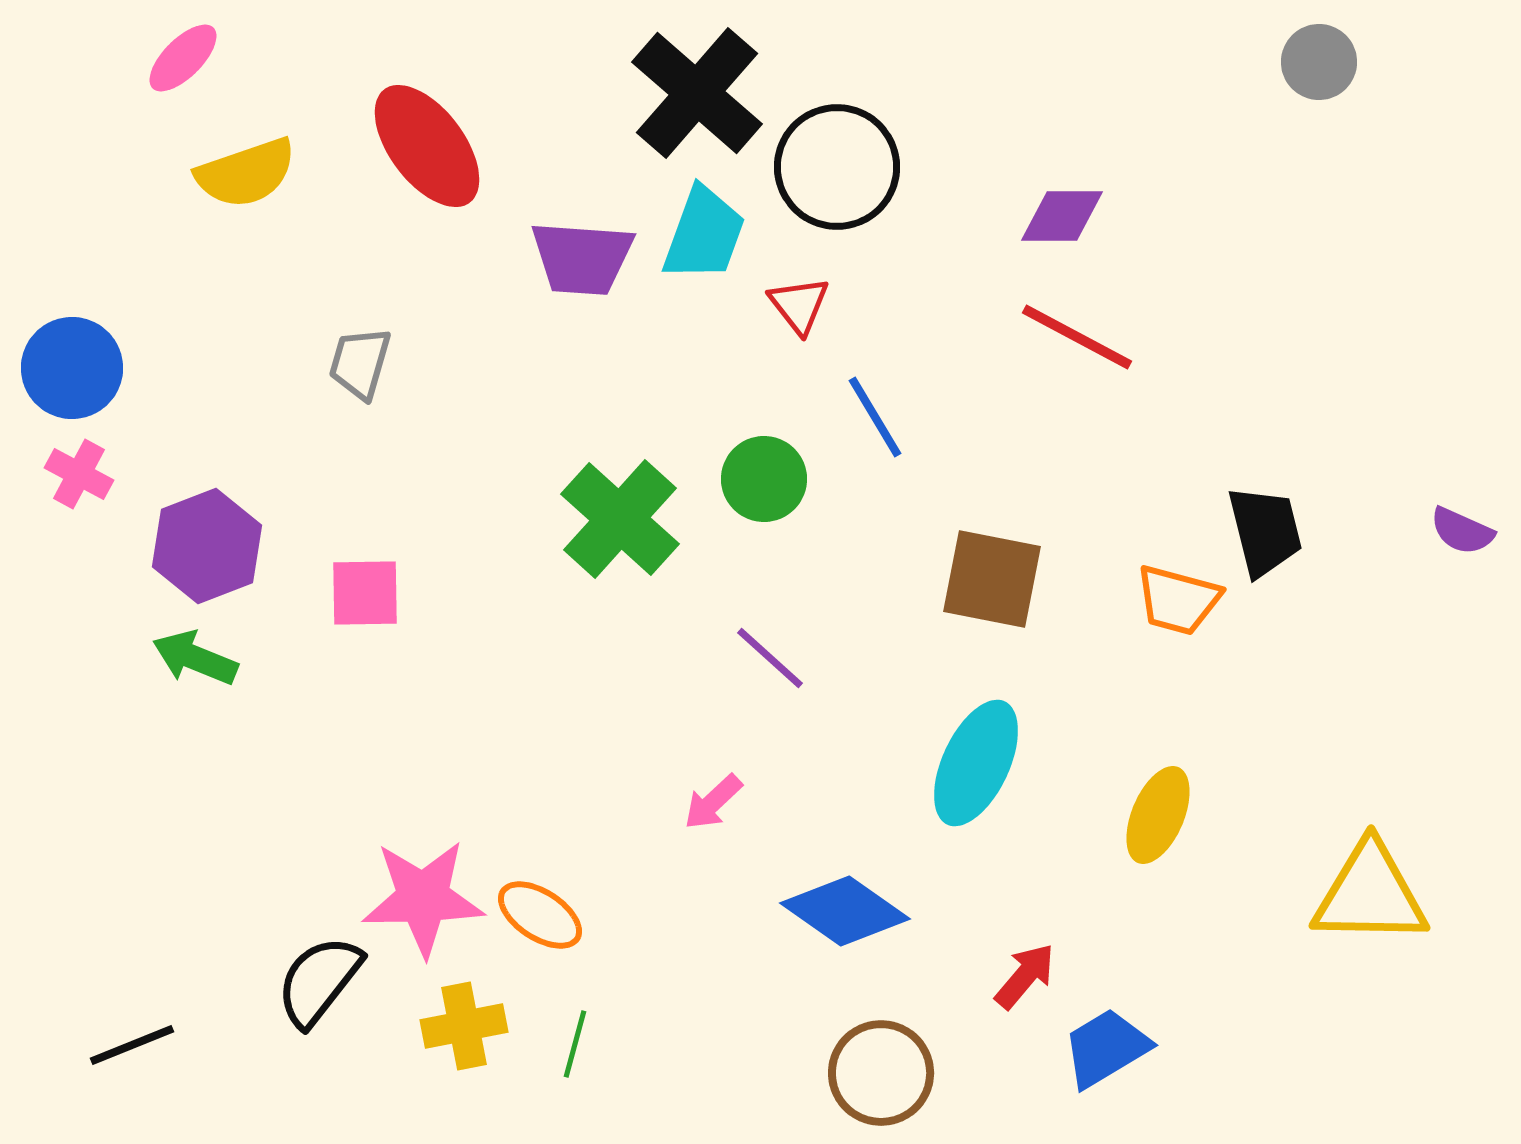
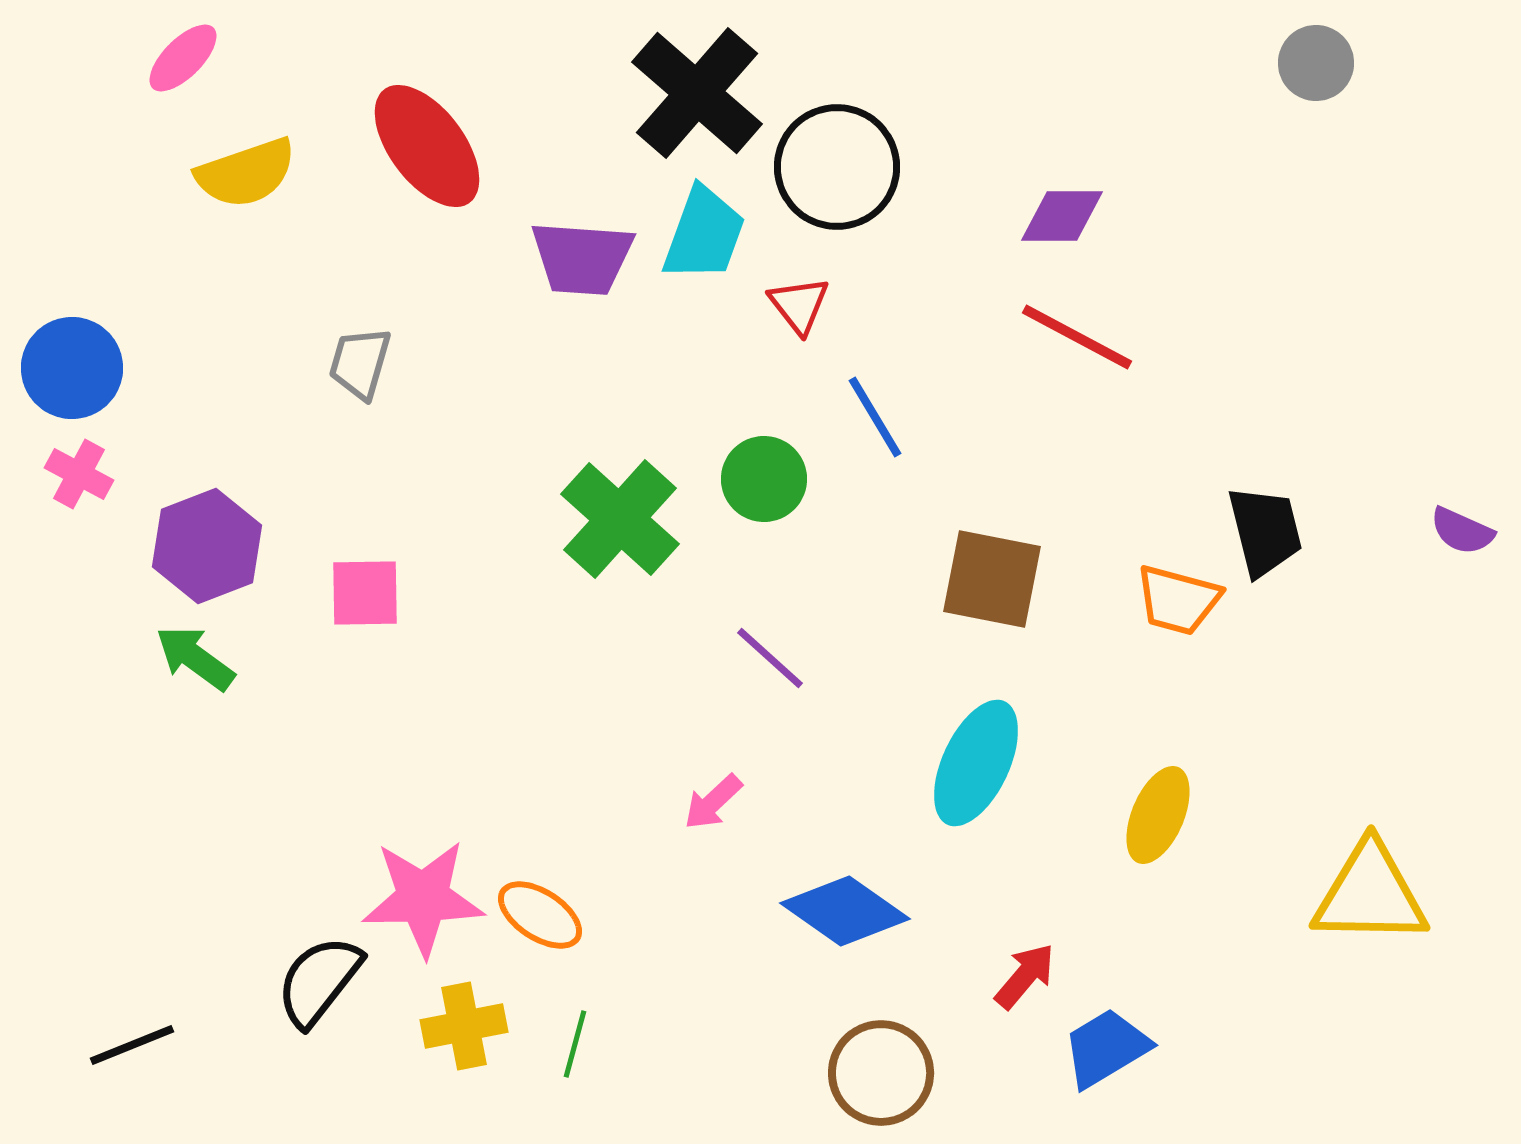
gray circle: moved 3 px left, 1 px down
green arrow: rotated 14 degrees clockwise
